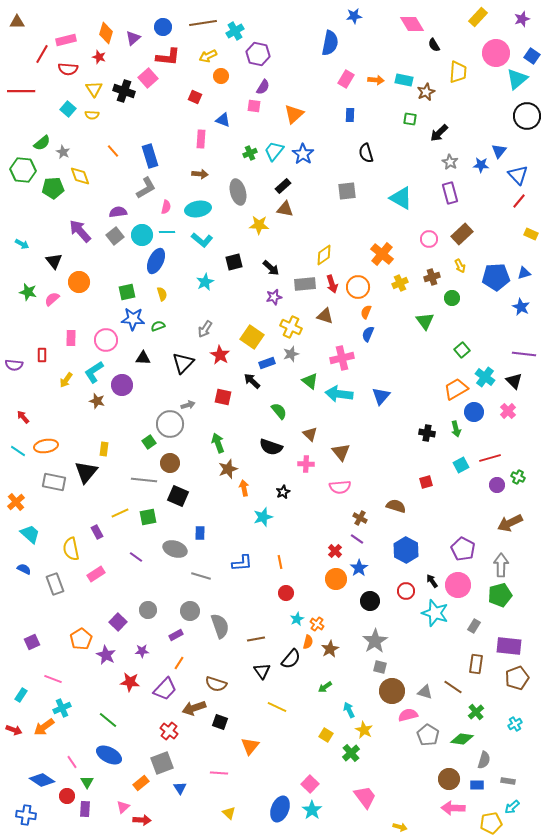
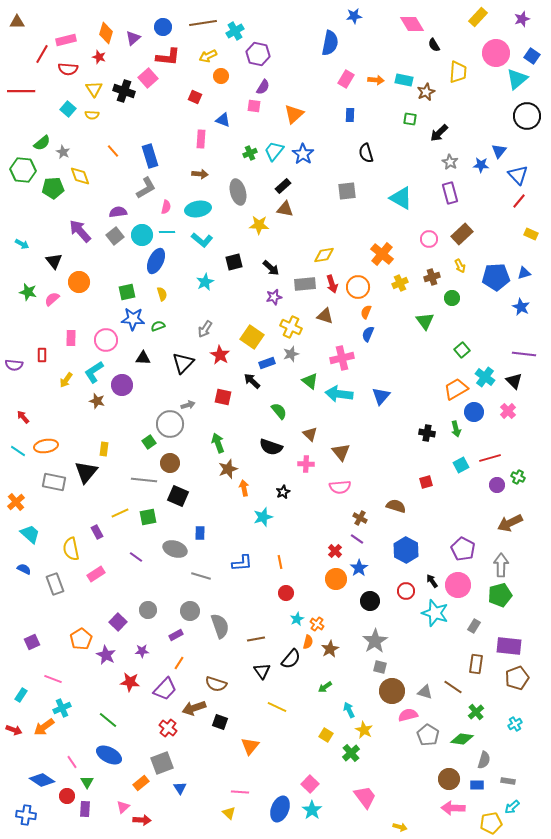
yellow diamond at (324, 255): rotated 25 degrees clockwise
red cross at (169, 731): moved 1 px left, 3 px up
pink line at (219, 773): moved 21 px right, 19 px down
